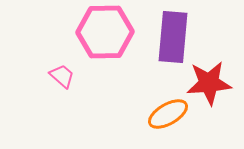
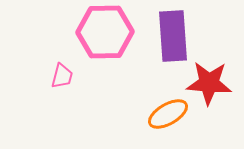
purple rectangle: moved 1 px up; rotated 9 degrees counterclockwise
pink trapezoid: rotated 64 degrees clockwise
red star: rotated 9 degrees clockwise
